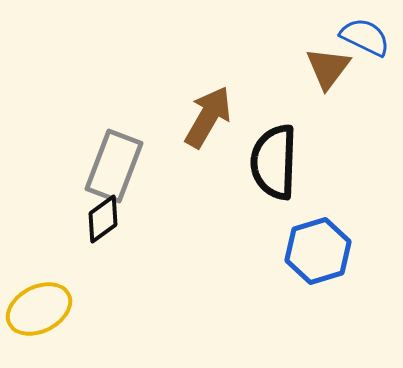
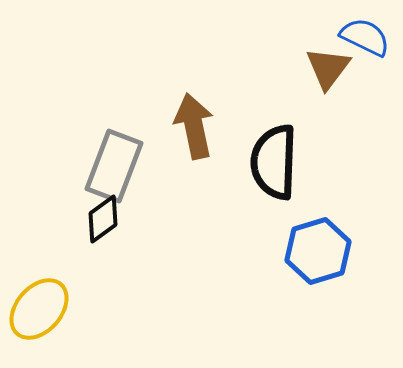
brown arrow: moved 14 px left, 9 px down; rotated 42 degrees counterclockwise
yellow ellipse: rotated 22 degrees counterclockwise
